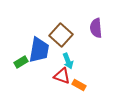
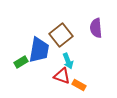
brown square: rotated 10 degrees clockwise
